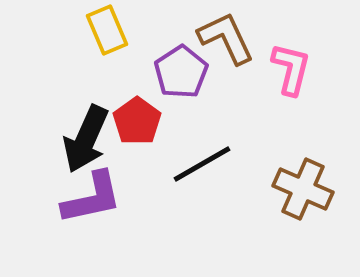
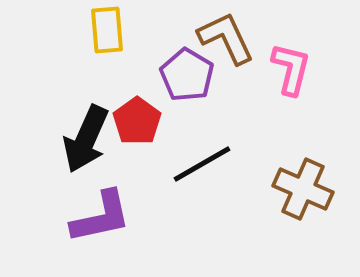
yellow rectangle: rotated 18 degrees clockwise
purple pentagon: moved 6 px right, 3 px down; rotated 8 degrees counterclockwise
purple L-shape: moved 9 px right, 19 px down
